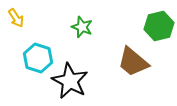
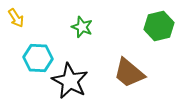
cyan hexagon: rotated 16 degrees counterclockwise
brown trapezoid: moved 4 px left, 11 px down
